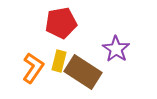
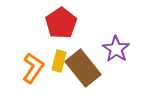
red pentagon: rotated 24 degrees counterclockwise
brown rectangle: moved 4 px up; rotated 18 degrees clockwise
